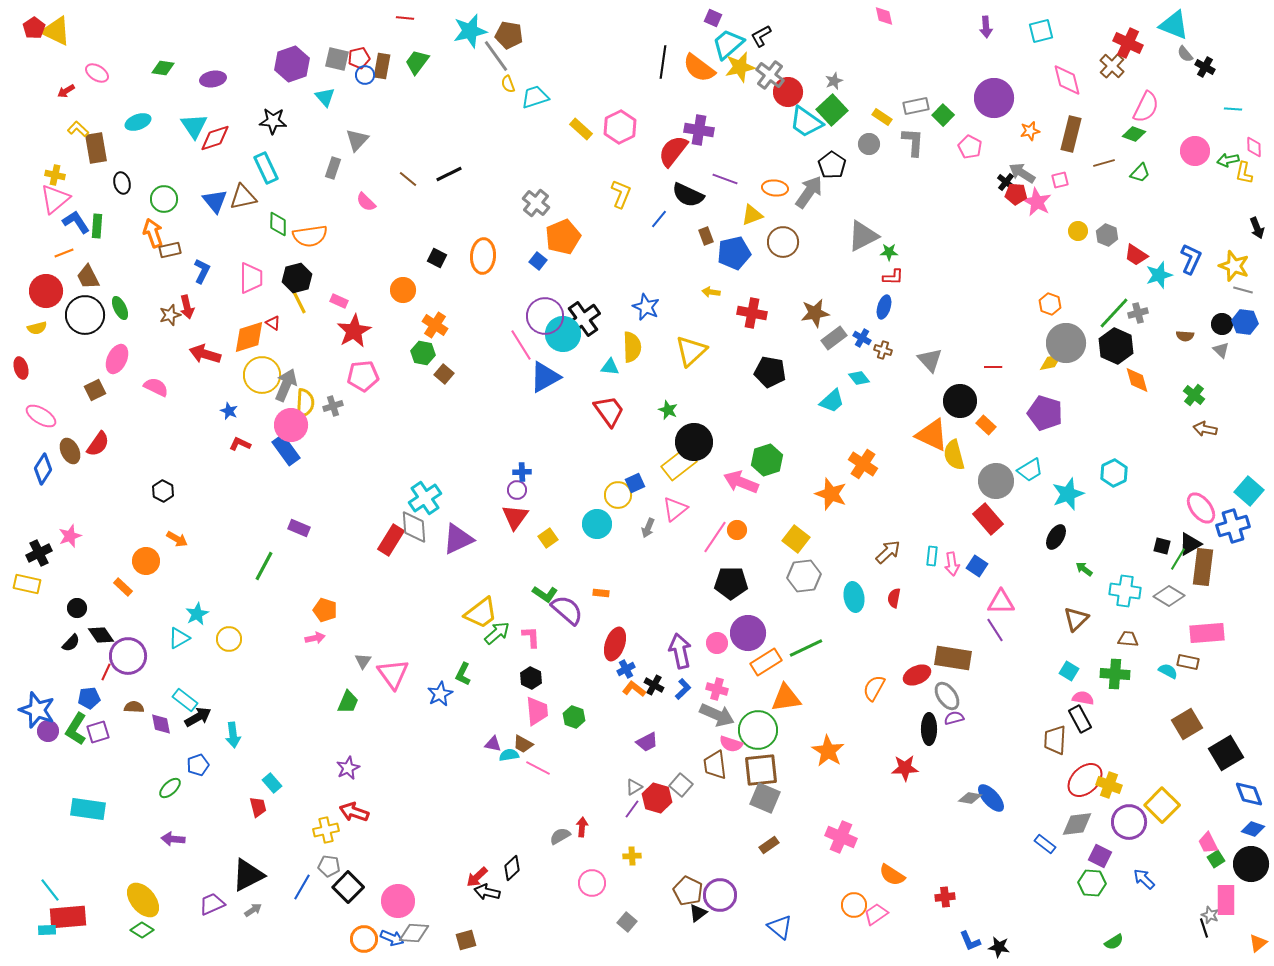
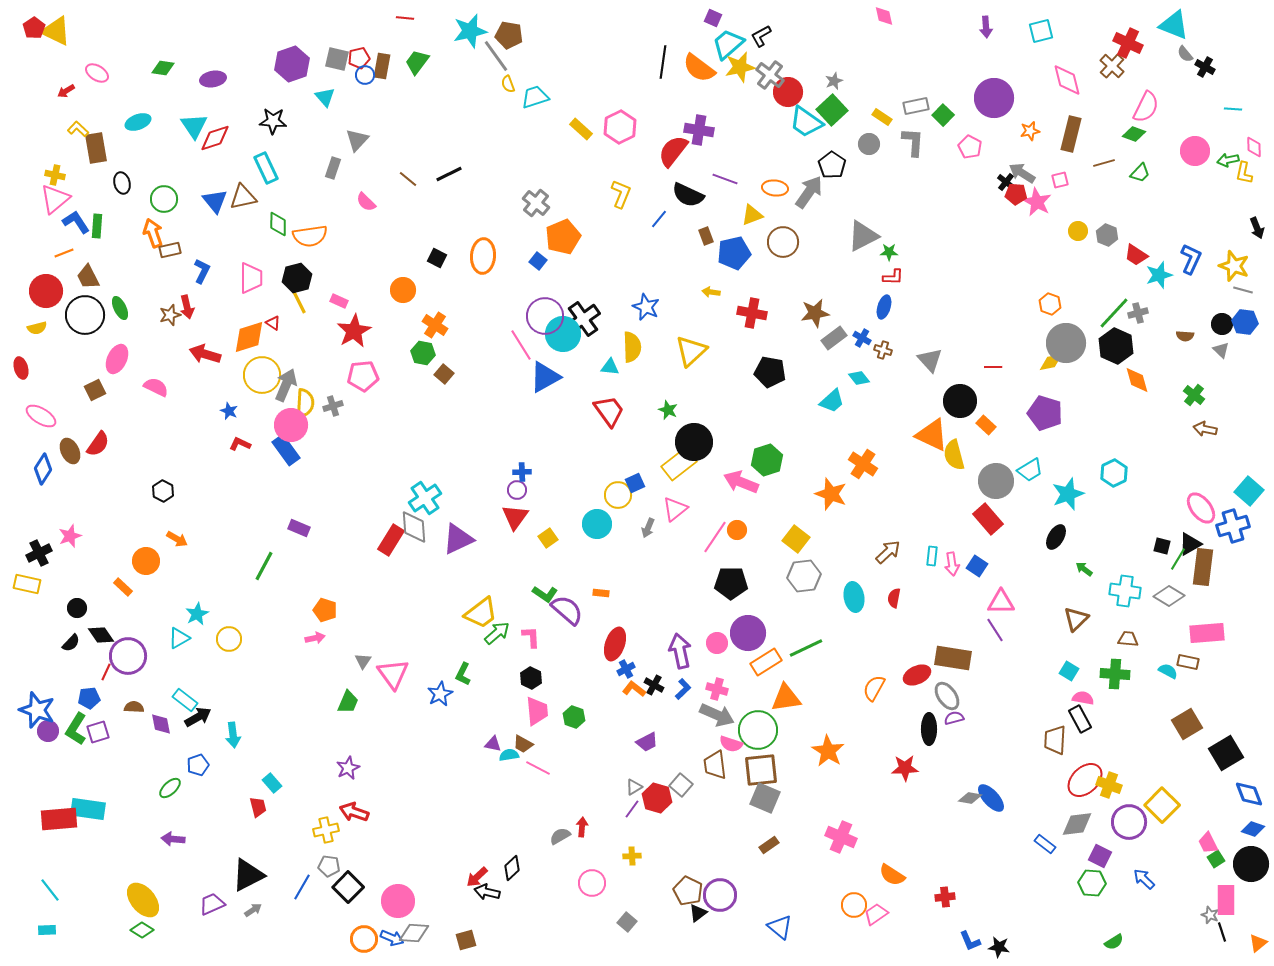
red rectangle at (68, 917): moved 9 px left, 98 px up
black line at (1204, 928): moved 18 px right, 4 px down
